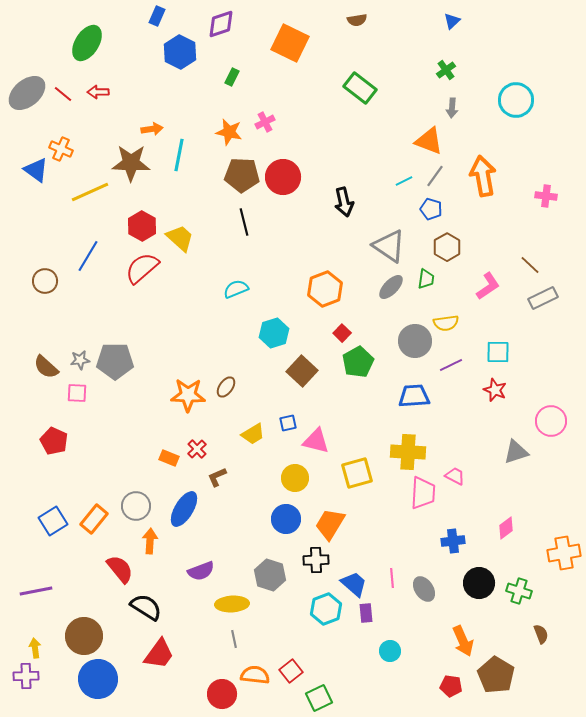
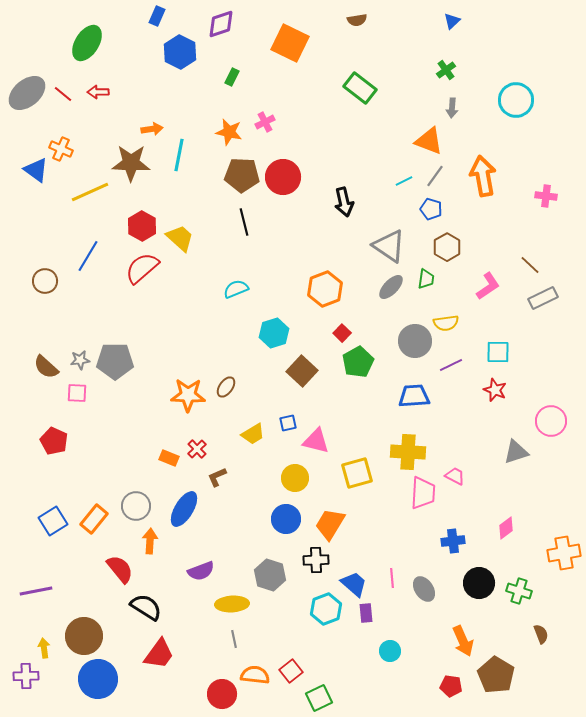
yellow arrow at (35, 648): moved 9 px right
